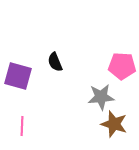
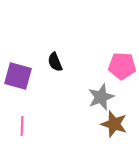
gray star: rotated 16 degrees counterclockwise
